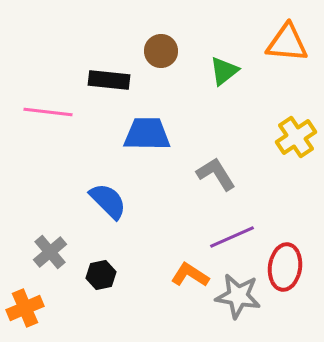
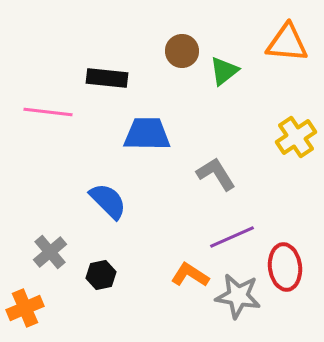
brown circle: moved 21 px right
black rectangle: moved 2 px left, 2 px up
red ellipse: rotated 15 degrees counterclockwise
